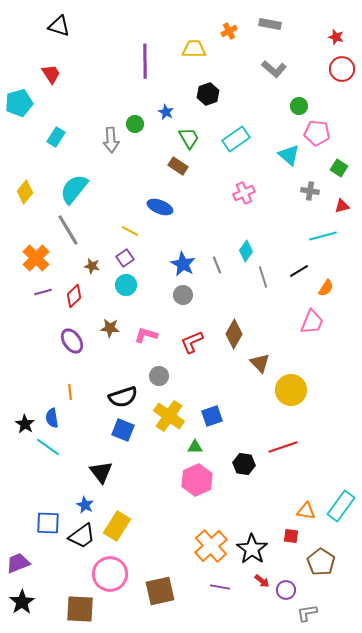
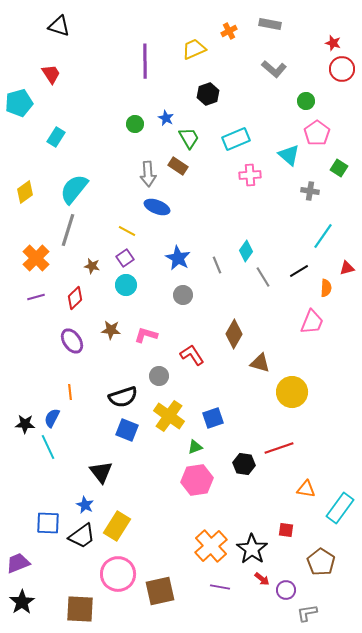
red star at (336, 37): moved 3 px left, 6 px down
yellow trapezoid at (194, 49): rotated 25 degrees counterclockwise
green circle at (299, 106): moved 7 px right, 5 px up
blue star at (166, 112): moved 6 px down
pink pentagon at (317, 133): rotated 30 degrees clockwise
cyan rectangle at (236, 139): rotated 12 degrees clockwise
gray arrow at (111, 140): moved 37 px right, 34 px down
yellow diamond at (25, 192): rotated 15 degrees clockwise
pink cross at (244, 193): moved 6 px right, 18 px up; rotated 20 degrees clockwise
red triangle at (342, 206): moved 5 px right, 62 px down
blue ellipse at (160, 207): moved 3 px left
gray line at (68, 230): rotated 48 degrees clockwise
yellow line at (130, 231): moved 3 px left
cyan line at (323, 236): rotated 40 degrees counterclockwise
blue star at (183, 264): moved 5 px left, 6 px up
gray line at (263, 277): rotated 15 degrees counterclockwise
orange semicircle at (326, 288): rotated 30 degrees counterclockwise
purple line at (43, 292): moved 7 px left, 5 px down
red diamond at (74, 296): moved 1 px right, 2 px down
brown star at (110, 328): moved 1 px right, 2 px down
red L-shape at (192, 342): moved 13 px down; rotated 80 degrees clockwise
brown triangle at (260, 363): rotated 30 degrees counterclockwise
yellow circle at (291, 390): moved 1 px right, 2 px down
blue square at (212, 416): moved 1 px right, 2 px down
blue semicircle at (52, 418): rotated 36 degrees clockwise
black star at (25, 424): rotated 30 degrees counterclockwise
blue square at (123, 430): moved 4 px right
cyan line at (48, 447): rotated 30 degrees clockwise
green triangle at (195, 447): rotated 21 degrees counterclockwise
red line at (283, 447): moved 4 px left, 1 px down
pink hexagon at (197, 480): rotated 16 degrees clockwise
cyan rectangle at (341, 506): moved 1 px left, 2 px down
orange triangle at (306, 511): moved 22 px up
red square at (291, 536): moved 5 px left, 6 px up
pink circle at (110, 574): moved 8 px right
red arrow at (262, 581): moved 2 px up
